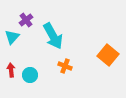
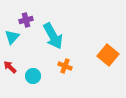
purple cross: rotated 24 degrees clockwise
red arrow: moved 1 px left, 3 px up; rotated 40 degrees counterclockwise
cyan circle: moved 3 px right, 1 px down
